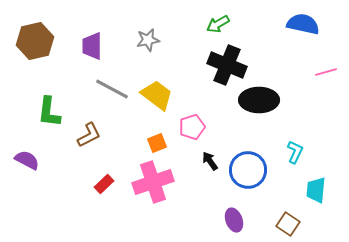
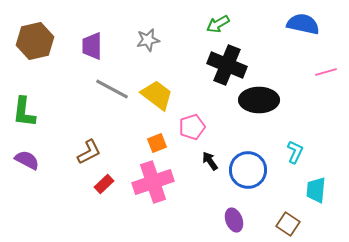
green L-shape: moved 25 px left
brown L-shape: moved 17 px down
